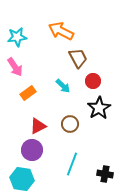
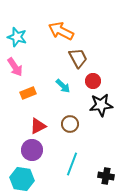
cyan star: rotated 24 degrees clockwise
orange rectangle: rotated 14 degrees clockwise
black star: moved 2 px right, 3 px up; rotated 25 degrees clockwise
black cross: moved 1 px right, 2 px down
